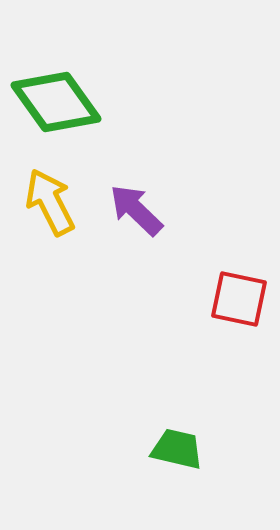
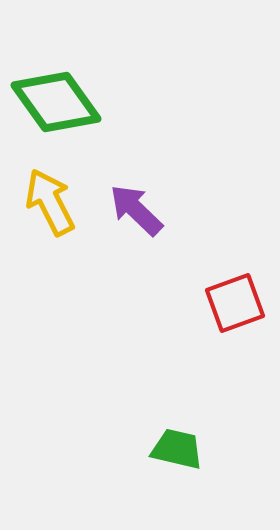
red square: moved 4 px left, 4 px down; rotated 32 degrees counterclockwise
